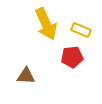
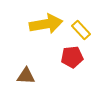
yellow arrow: rotated 76 degrees counterclockwise
yellow rectangle: rotated 24 degrees clockwise
